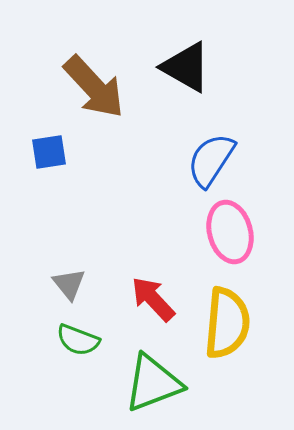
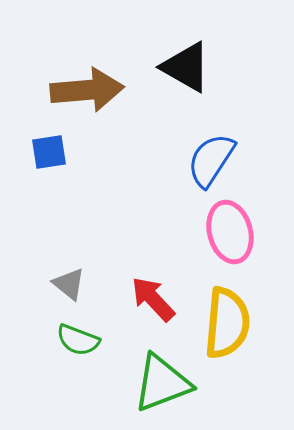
brown arrow: moved 7 px left, 3 px down; rotated 52 degrees counterclockwise
gray triangle: rotated 12 degrees counterclockwise
green triangle: moved 9 px right
